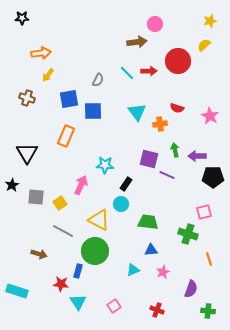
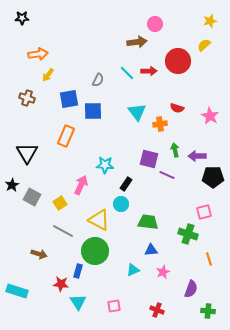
orange arrow at (41, 53): moved 3 px left, 1 px down
gray square at (36, 197): moved 4 px left; rotated 24 degrees clockwise
pink square at (114, 306): rotated 24 degrees clockwise
